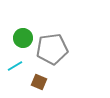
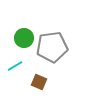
green circle: moved 1 px right
gray pentagon: moved 2 px up
